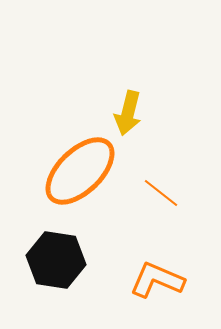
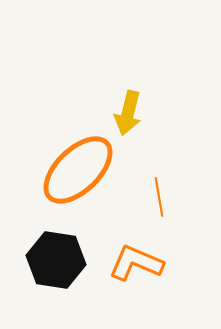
orange ellipse: moved 2 px left, 1 px up
orange line: moved 2 px left, 4 px down; rotated 42 degrees clockwise
orange L-shape: moved 21 px left, 17 px up
